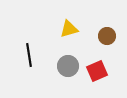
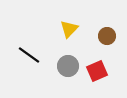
yellow triangle: rotated 30 degrees counterclockwise
black line: rotated 45 degrees counterclockwise
